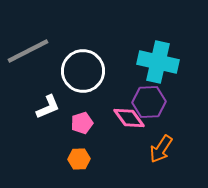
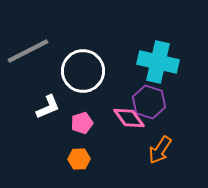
purple hexagon: rotated 20 degrees clockwise
orange arrow: moved 1 px left, 1 px down
